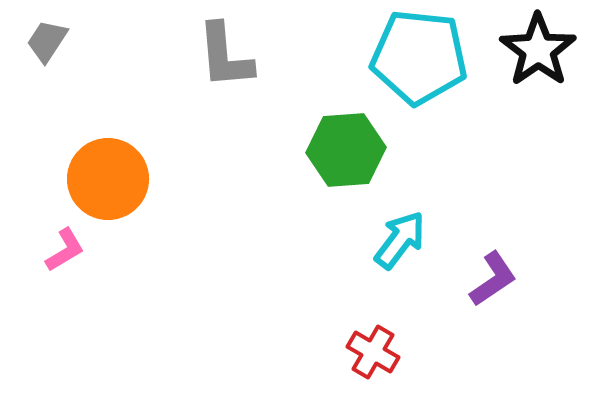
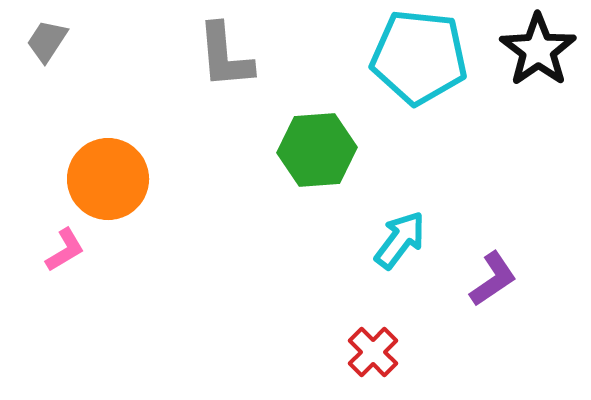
green hexagon: moved 29 px left
red cross: rotated 15 degrees clockwise
